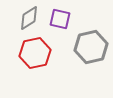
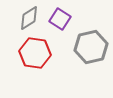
purple square: rotated 20 degrees clockwise
red hexagon: rotated 20 degrees clockwise
